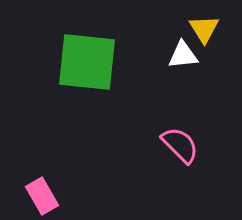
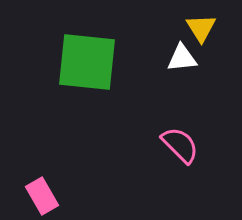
yellow triangle: moved 3 px left, 1 px up
white triangle: moved 1 px left, 3 px down
